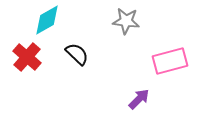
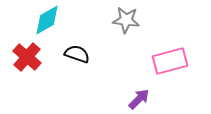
gray star: moved 1 px up
black semicircle: rotated 25 degrees counterclockwise
